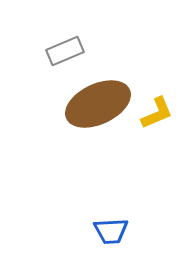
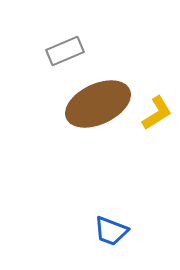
yellow L-shape: rotated 9 degrees counterclockwise
blue trapezoid: rotated 24 degrees clockwise
